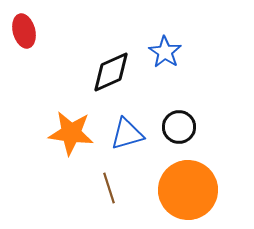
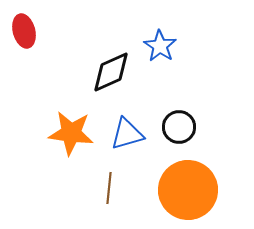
blue star: moved 5 px left, 6 px up
brown line: rotated 24 degrees clockwise
